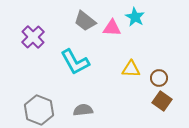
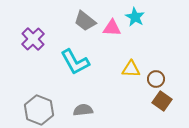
purple cross: moved 2 px down
brown circle: moved 3 px left, 1 px down
